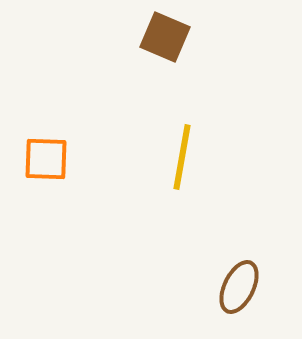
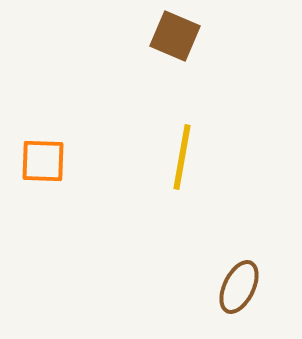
brown square: moved 10 px right, 1 px up
orange square: moved 3 px left, 2 px down
